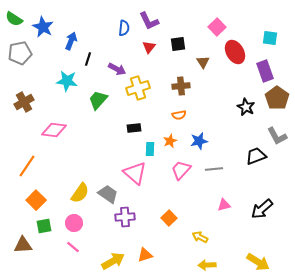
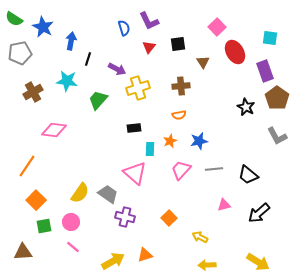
blue semicircle at (124, 28): rotated 21 degrees counterclockwise
blue arrow at (71, 41): rotated 12 degrees counterclockwise
brown cross at (24, 102): moved 9 px right, 10 px up
black trapezoid at (256, 156): moved 8 px left, 19 px down; rotated 120 degrees counterclockwise
black arrow at (262, 209): moved 3 px left, 4 px down
purple cross at (125, 217): rotated 18 degrees clockwise
pink circle at (74, 223): moved 3 px left, 1 px up
brown triangle at (23, 245): moved 7 px down
